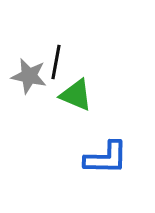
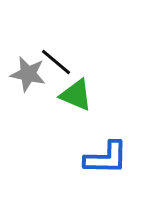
black line: rotated 60 degrees counterclockwise
gray star: moved 1 px left, 2 px up
